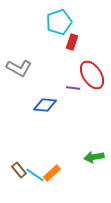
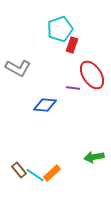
cyan pentagon: moved 1 px right, 7 px down
red rectangle: moved 3 px down
gray L-shape: moved 1 px left
